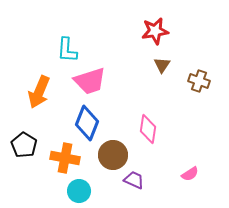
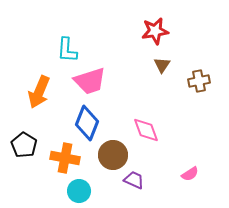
brown cross: rotated 30 degrees counterclockwise
pink diamond: moved 2 px left, 1 px down; rotated 28 degrees counterclockwise
